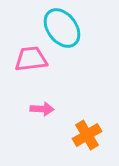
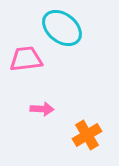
cyan ellipse: rotated 15 degrees counterclockwise
pink trapezoid: moved 5 px left
